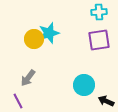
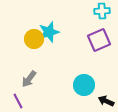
cyan cross: moved 3 px right, 1 px up
cyan star: moved 1 px up
purple square: rotated 15 degrees counterclockwise
gray arrow: moved 1 px right, 1 px down
